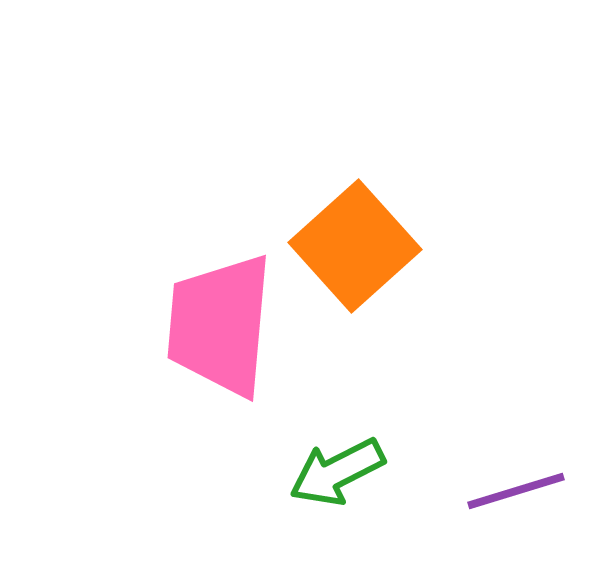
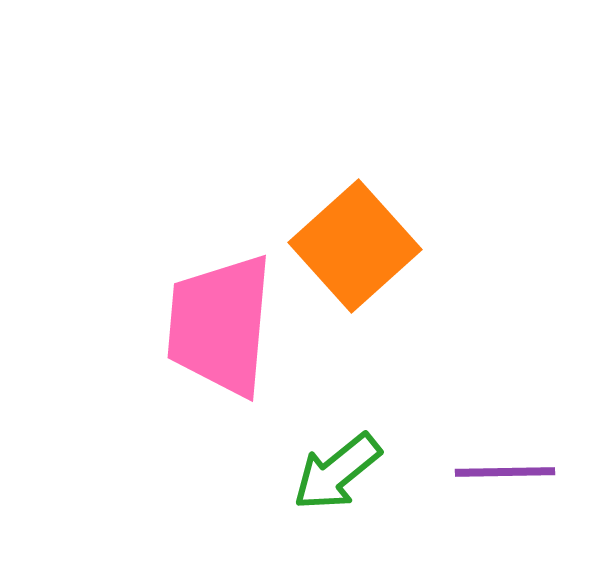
green arrow: rotated 12 degrees counterclockwise
purple line: moved 11 px left, 19 px up; rotated 16 degrees clockwise
